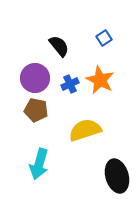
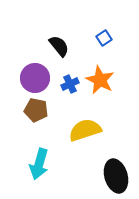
black ellipse: moved 1 px left
